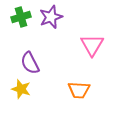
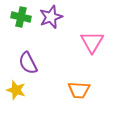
green cross: rotated 30 degrees clockwise
pink triangle: moved 3 px up
purple semicircle: moved 2 px left
yellow star: moved 5 px left, 1 px down
